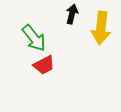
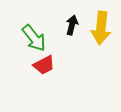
black arrow: moved 11 px down
